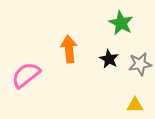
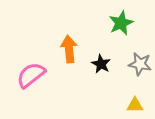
green star: rotated 20 degrees clockwise
black star: moved 8 px left, 5 px down
gray star: rotated 20 degrees clockwise
pink semicircle: moved 5 px right
